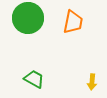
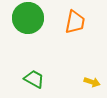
orange trapezoid: moved 2 px right
yellow arrow: rotated 77 degrees counterclockwise
